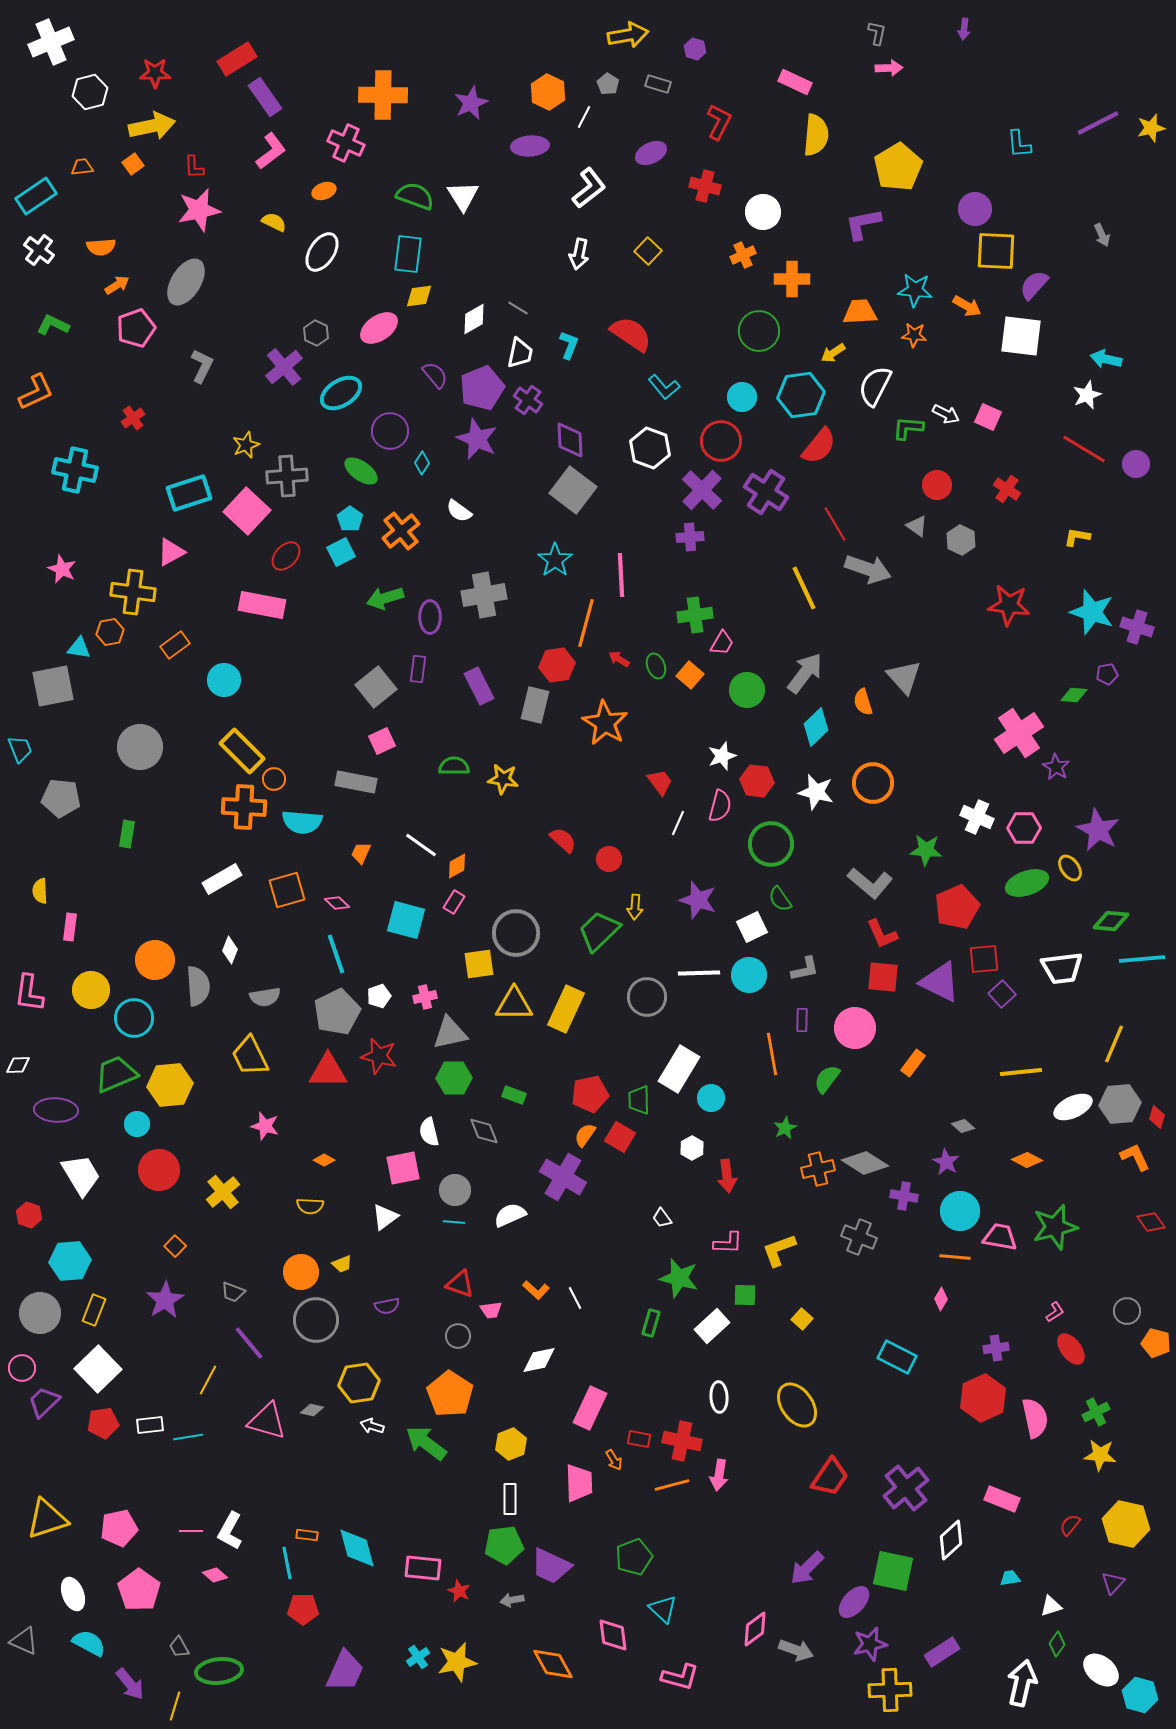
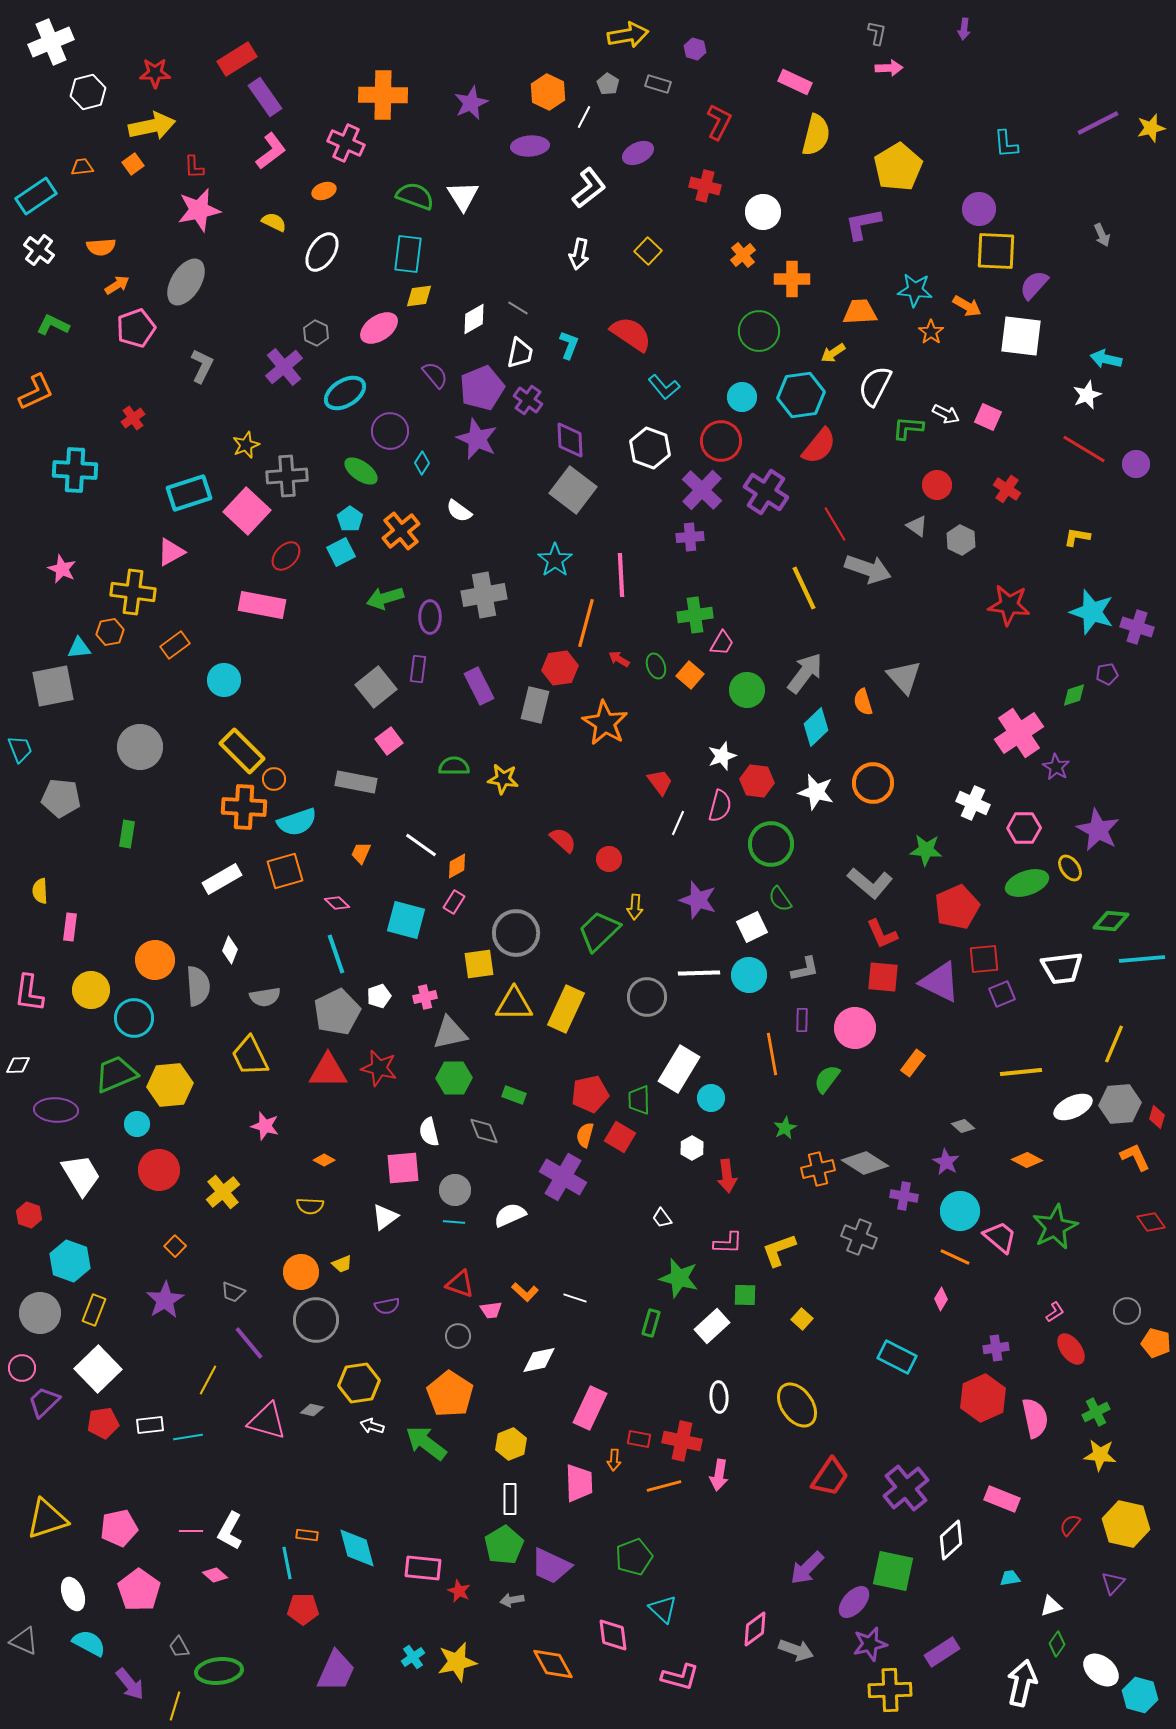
white hexagon at (90, 92): moved 2 px left
yellow semicircle at (816, 135): rotated 9 degrees clockwise
cyan L-shape at (1019, 144): moved 13 px left
purple ellipse at (651, 153): moved 13 px left
purple circle at (975, 209): moved 4 px right
orange cross at (743, 255): rotated 15 degrees counterclockwise
orange star at (914, 335): moved 17 px right, 3 px up; rotated 30 degrees clockwise
cyan ellipse at (341, 393): moved 4 px right
cyan cross at (75, 470): rotated 9 degrees counterclockwise
cyan triangle at (79, 648): rotated 15 degrees counterclockwise
red hexagon at (557, 665): moved 3 px right, 3 px down
green diamond at (1074, 695): rotated 24 degrees counterclockwise
pink square at (382, 741): moved 7 px right; rotated 12 degrees counterclockwise
white cross at (977, 817): moved 4 px left, 14 px up
cyan semicircle at (302, 822): moved 5 px left; rotated 24 degrees counterclockwise
orange square at (287, 890): moved 2 px left, 19 px up
purple square at (1002, 994): rotated 20 degrees clockwise
red star at (379, 1056): moved 12 px down
orange semicircle at (585, 1135): rotated 20 degrees counterclockwise
pink square at (403, 1168): rotated 6 degrees clockwise
green star at (1055, 1227): rotated 12 degrees counterclockwise
pink trapezoid at (1000, 1237): rotated 30 degrees clockwise
orange line at (955, 1257): rotated 20 degrees clockwise
cyan hexagon at (70, 1261): rotated 24 degrees clockwise
orange L-shape at (536, 1290): moved 11 px left, 2 px down
white line at (575, 1298): rotated 45 degrees counterclockwise
orange arrow at (614, 1460): rotated 35 degrees clockwise
orange line at (672, 1485): moved 8 px left, 1 px down
green pentagon at (504, 1545): rotated 24 degrees counterclockwise
cyan cross at (418, 1657): moved 5 px left
purple trapezoid at (345, 1671): moved 9 px left
